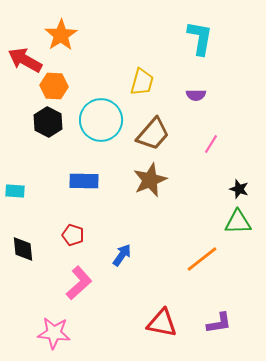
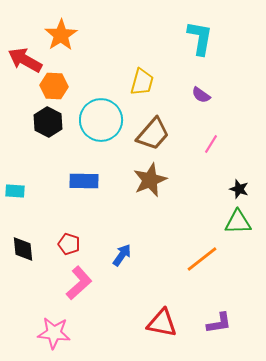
purple semicircle: moved 5 px right; rotated 36 degrees clockwise
red pentagon: moved 4 px left, 9 px down
